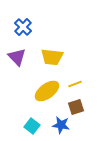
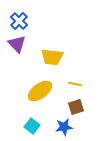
blue cross: moved 4 px left, 6 px up
purple triangle: moved 13 px up
yellow line: rotated 32 degrees clockwise
yellow ellipse: moved 7 px left
blue star: moved 3 px right, 2 px down; rotated 18 degrees counterclockwise
